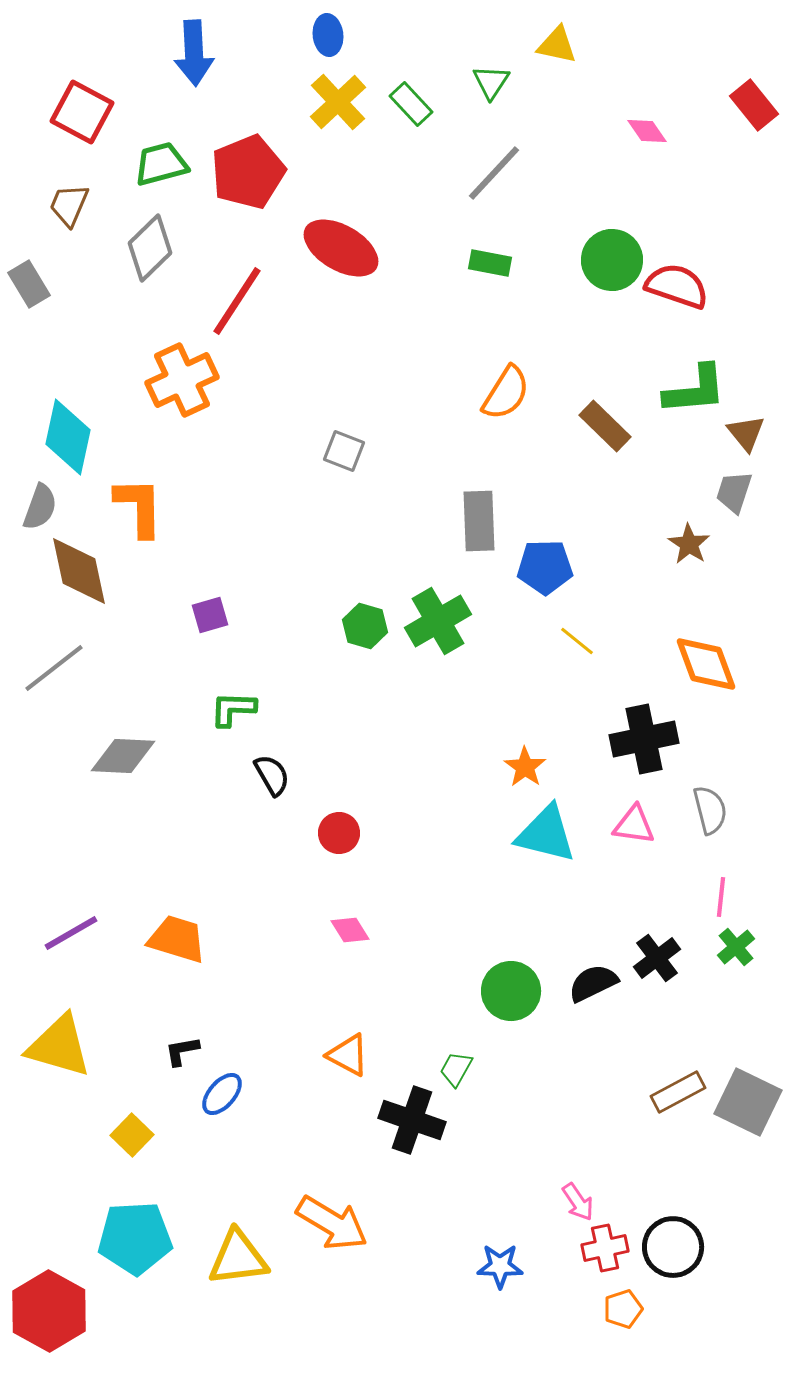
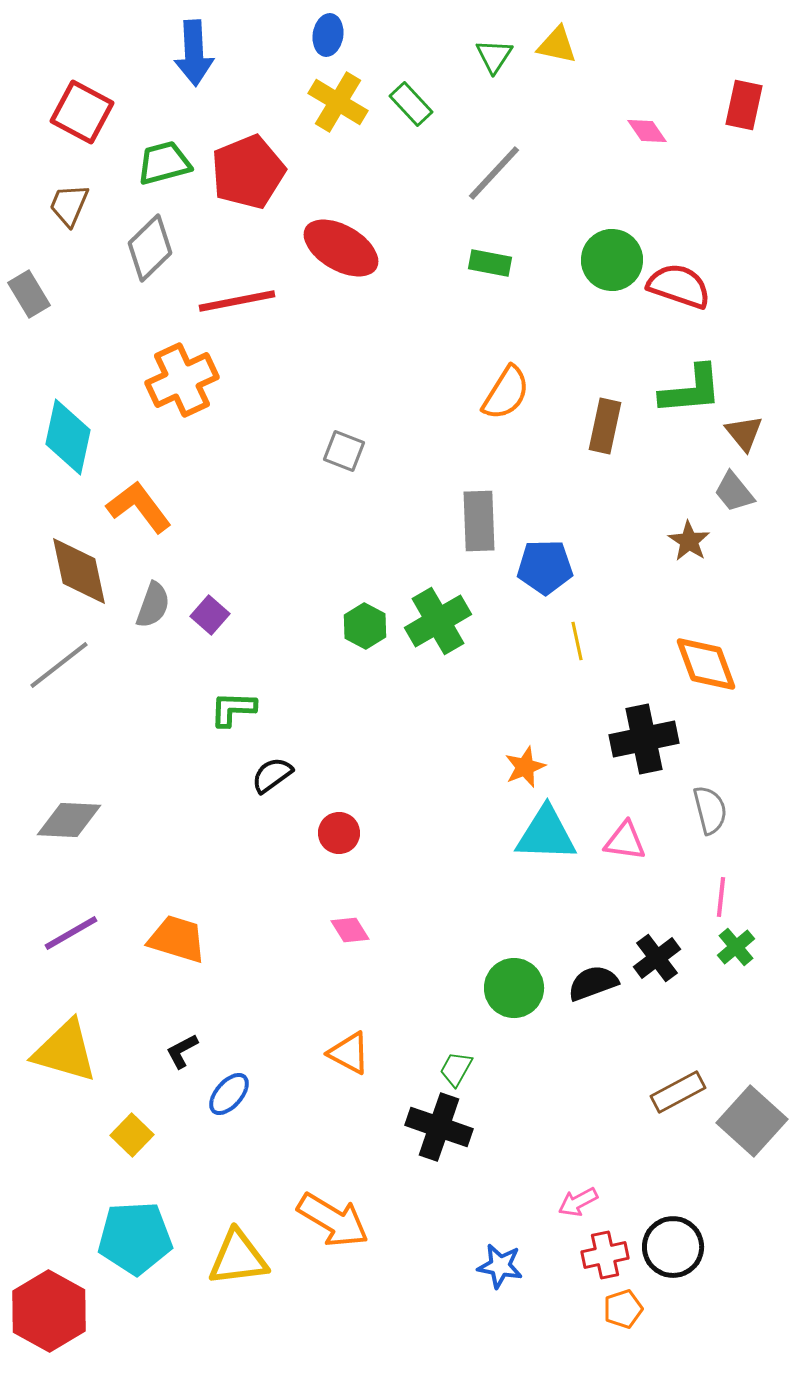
blue ellipse at (328, 35): rotated 15 degrees clockwise
green triangle at (491, 82): moved 3 px right, 26 px up
yellow cross at (338, 102): rotated 16 degrees counterclockwise
red rectangle at (754, 105): moved 10 px left; rotated 51 degrees clockwise
green trapezoid at (161, 164): moved 3 px right, 1 px up
gray rectangle at (29, 284): moved 10 px down
red semicircle at (677, 286): moved 2 px right
red line at (237, 301): rotated 46 degrees clockwise
green L-shape at (695, 390): moved 4 px left
brown rectangle at (605, 426): rotated 58 degrees clockwise
brown triangle at (746, 433): moved 2 px left
gray trapezoid at (734, 492): rotated 57 degrees counterclockwise
gray semicircle at (40, 507): moved 113 px right, 98 px down
orange L-shape at (139, 507): rotated 36 degrees counterclockwise
brown star at (689, 544): moved 3 px up
purple square at (210, 615): rotated 33 degrees counterclockwise
green hexagon at (365, 626): rotated 12 degrees clockwise
yellow line at (577, 641): rotated 39 degrees clockwise
gray line at (54, 668): moved 5 px right, 3 px up
gray diamond at (123, 756): moved 54 px left, 64 px down
orange star at (525, 767): rotated 15 degrees clockwise
black semicircle at (272, 775): rotated 96 degrees counterclockwise
pink triangle at (634, 825): moved 9 px left, 16 px down
cyan triangle at (546, 834): rotated 12 degrees counterclockwise
black semicircle at (593, 983): rotated 6 degrees clockwise
green circle at (511, 991): moved 3 px right, 3 px up
yellow triangle at (59, 1046): moved 6 px right, 5 px down
black L-shape at (182, 1051): rotated 18 degrees counterclockwise
orange triangle at (348, 1055): moved 1 px right, 2 px up
blue ellipse at (222, 1094): moved 7 px right
gray square at (748, 1102): moved 4 px right, 19 px down; rotated 16 degrees clockwise
black cross at (412, 1120): moved 27 px right, 7 px down
pink arrow at (578, 1202): rotated 96 degrees clockwise
orange arrow at (332, 1223): moved 1 px right, 3 px up
red cross at (605, 1248): moved 7 px down
blue star at (500, 1266): rotated 9 degrees clockwise
